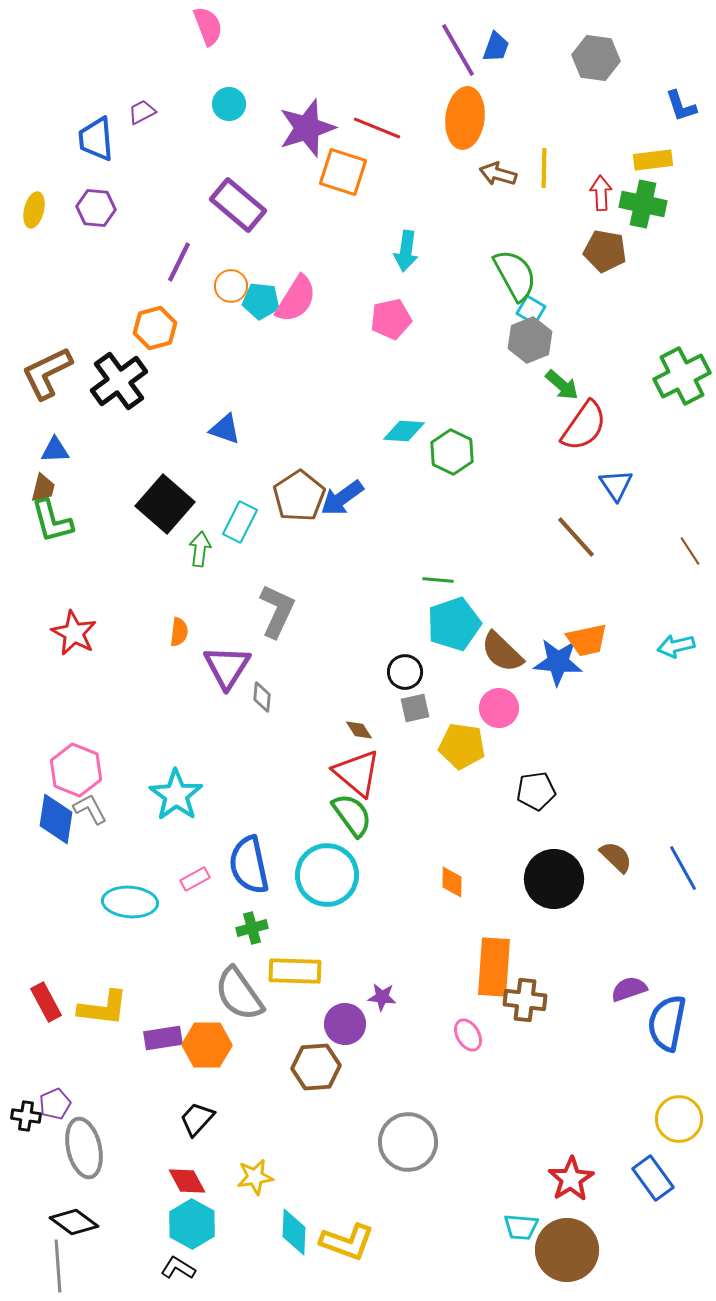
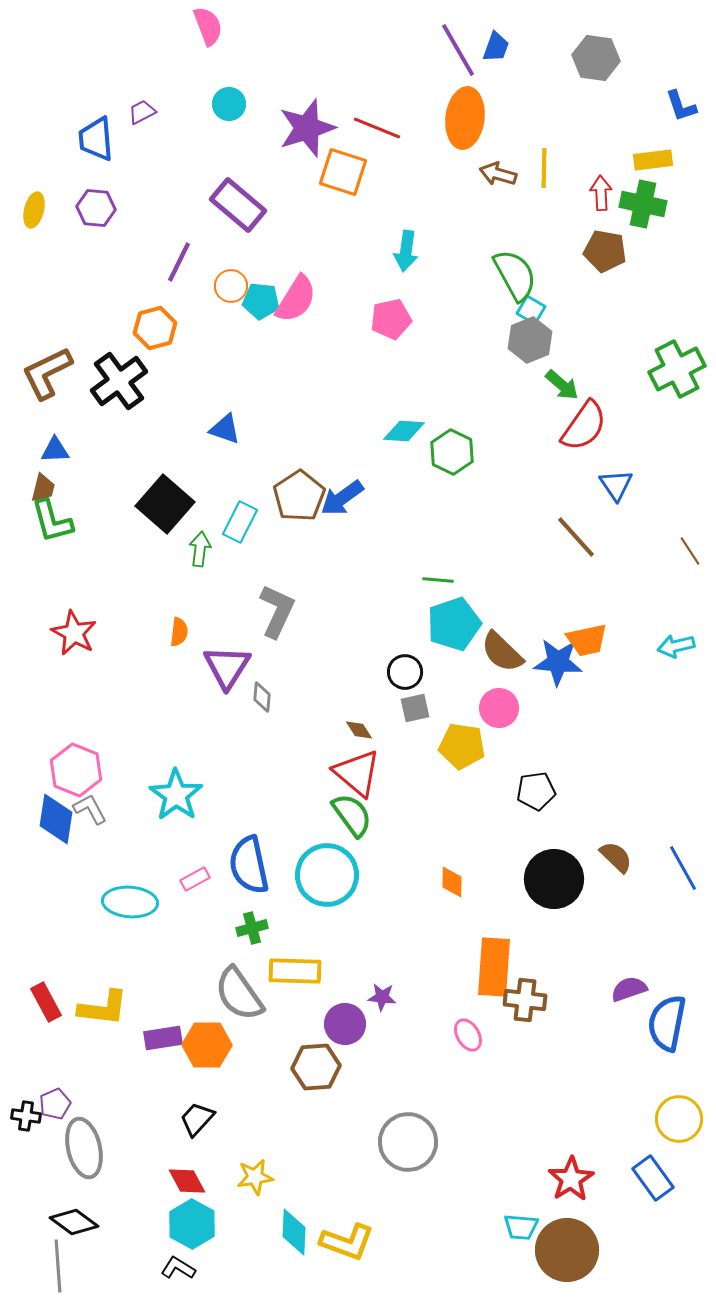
green cross at (682, 376): moved 5 px left, 7 px up
